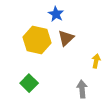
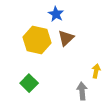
yellow arrow: moved 10 px down
gray arrow: moved 2 px down
